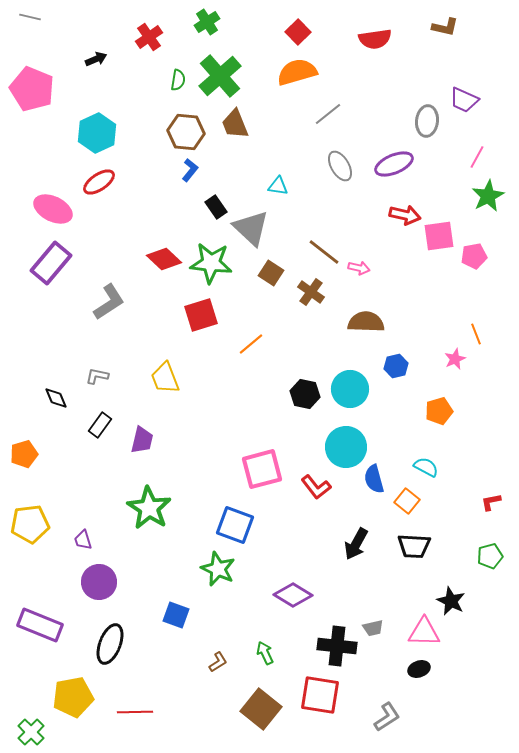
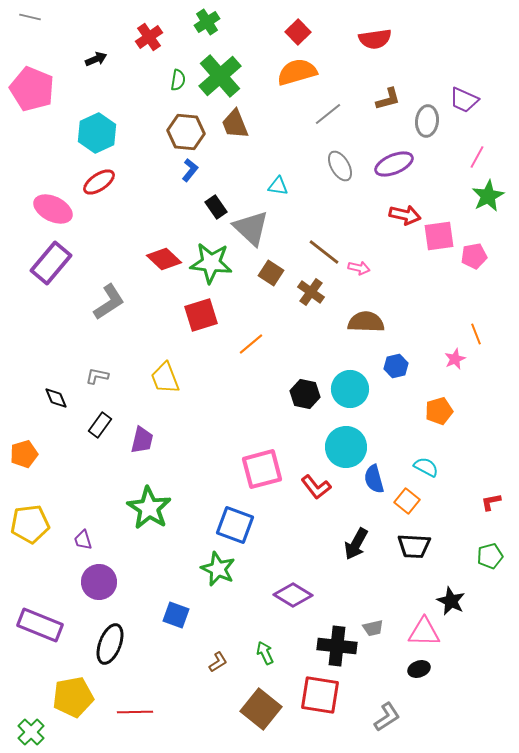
brown L-shape at (445, 27): moved 57 px left, 72 px down; rotated 28 degrees counterclockwise
